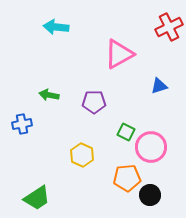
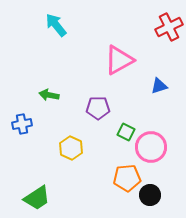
cyan arrow: moved 2 px up; rotated 45 degrees clockwise
pink triangle: moved 6 px down
purple pentagon: moved 4 px right, 6 px down
yellow hexagon: moved 11 px left, 7 px up
